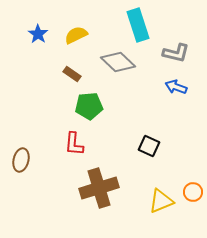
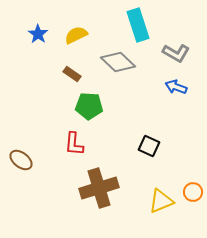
gray L-shape: rotated 16 degrees clockwise
green pentagon: rotated 8 degrees clockwise
brown ellipse: rotated 65 degrees counterclockwise
